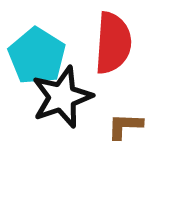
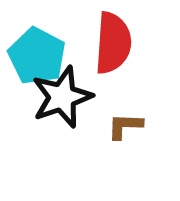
cyan pentagon: rotated 4 degrees counterclockwise
